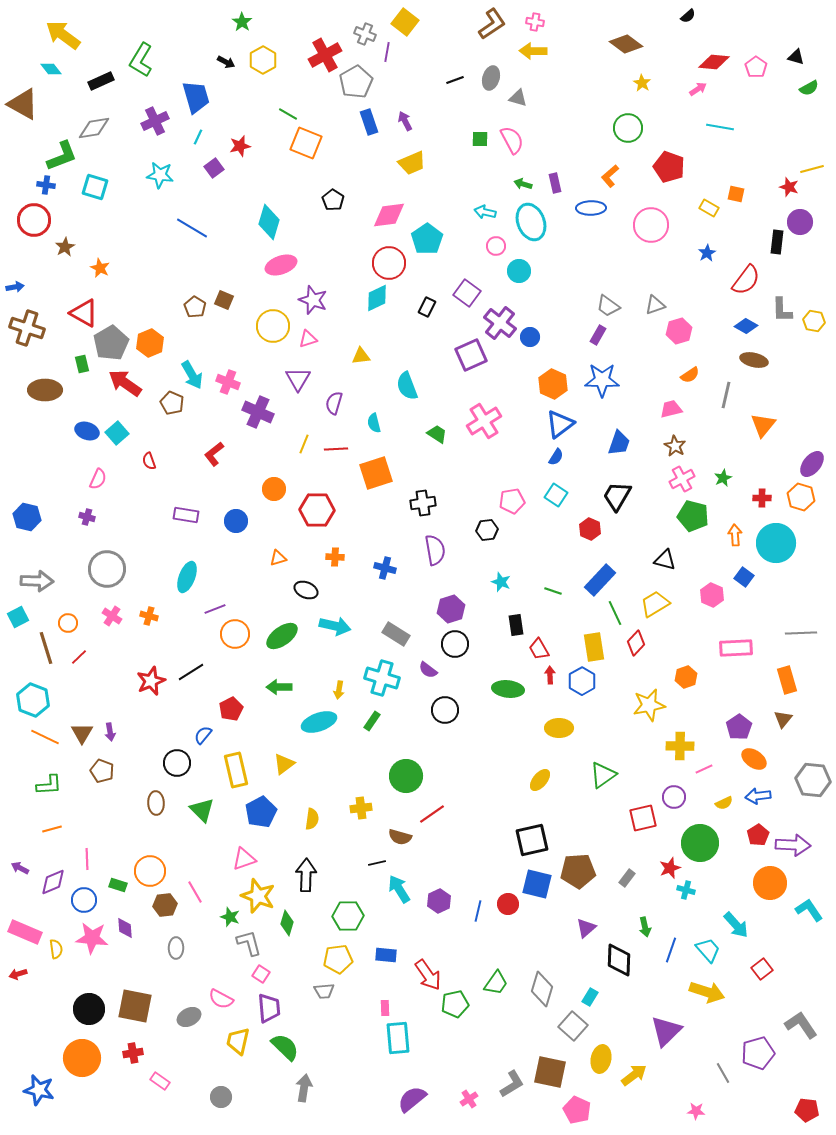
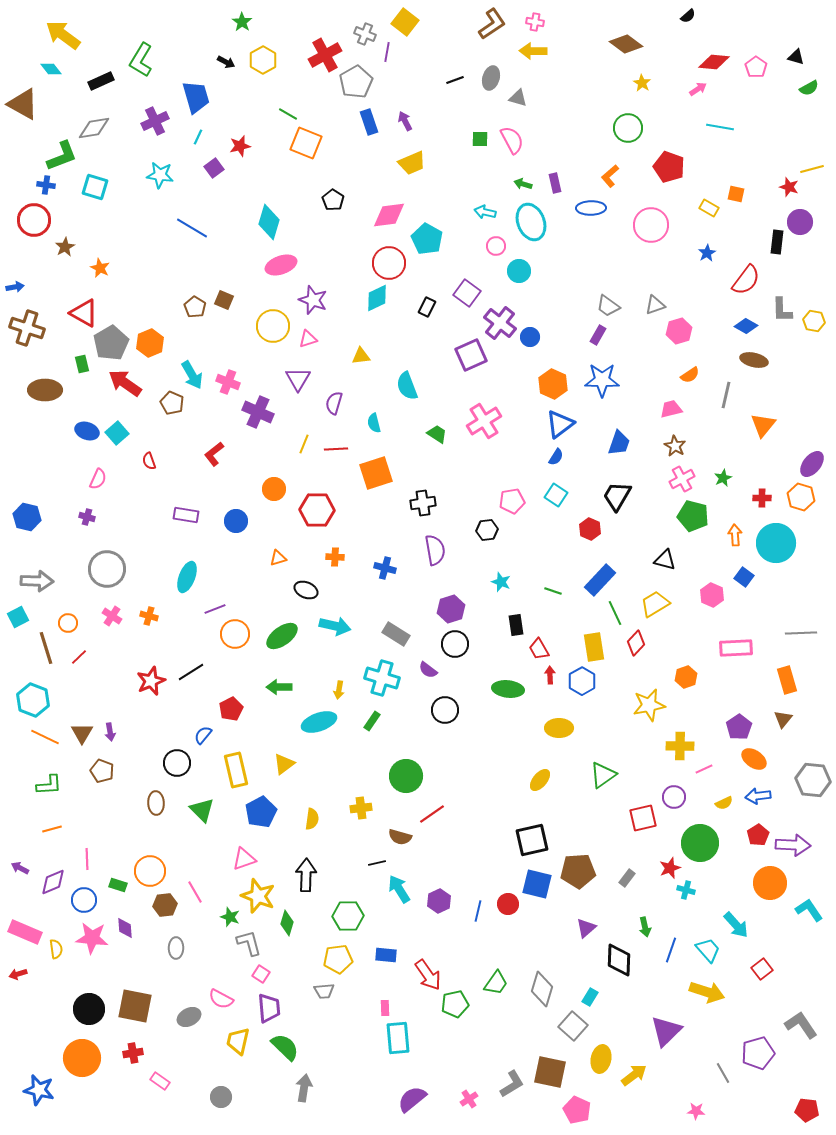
cyan pentagon at (427, 239): rotated 8 degrees counterclockwise
